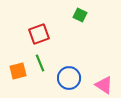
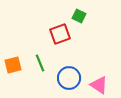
green square: moved 1 px left, 1 px down
red square: moved 21 px right
orange square: moved 5 px left, 6 px up
pink triangle: moved 5 px left
